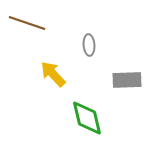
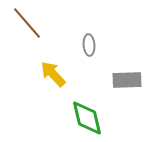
brown line: rotated 30 degrees clockwise
